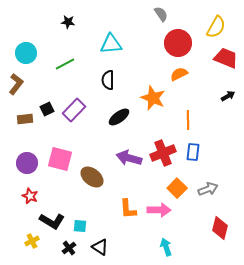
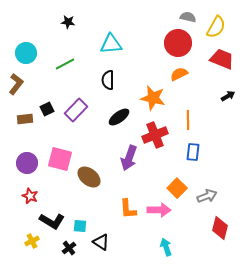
gray semicircle: moved 27 px right, 3 px down; rotated 42 degrees counterclockwise
red trapezoid: moved 4 px left, 1 px down
orange star: rotated 10 degrees counterclockwise
purple rectangle: moved 2 px right
red cross: moved 8 px left, 18 px up
purple arrow: rotated 85 degrees counterclockwise
brown ellipse: moved 3 px left
gray arrow: moved 1 px left, 7 px down
black triangle: moved 1 px right, 5 px up
